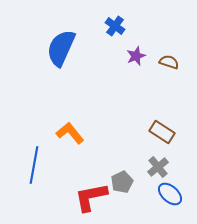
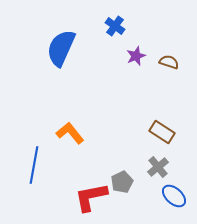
blue ellipse: moved 4 px right, 2 px down
